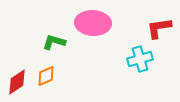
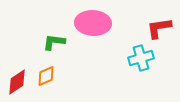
green L-shape: rotated 10 degrees counterclockwise
cyan cross: moved 1 px right, 1 px up
